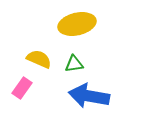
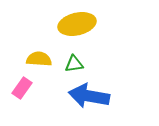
yellow semicircle: rotated 20 degrees counterclockwise
